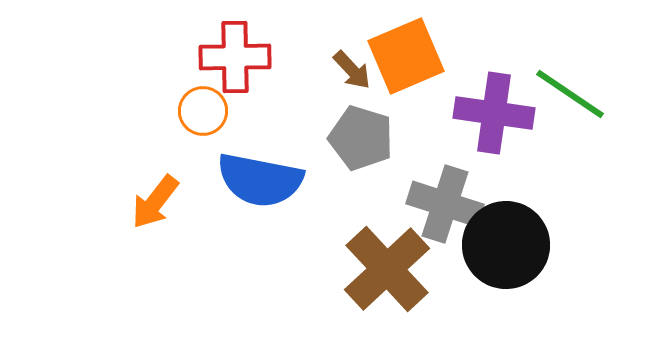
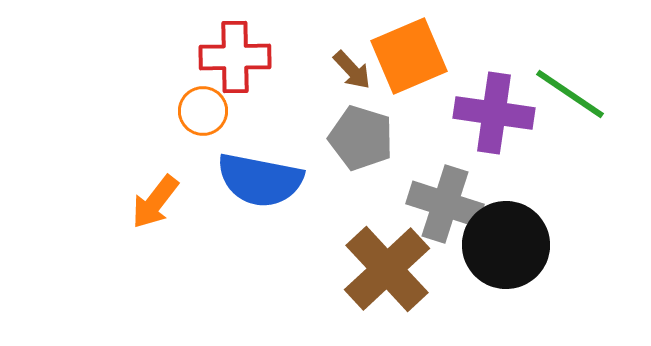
orange square: moved 3 px right
